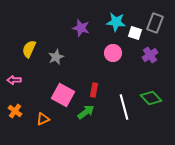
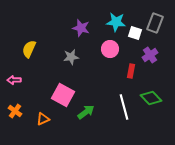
pink circle: moved 3 px left, 4 px up
gray star: moved 15 px right; rotated 14 degrees clockwise
red rectangle: moved 37 px right, 19 px up
